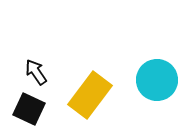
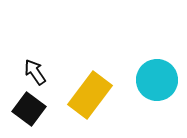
black arrow: moved 1 px left
black square: rotated 12 degrees clockwise
